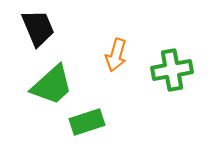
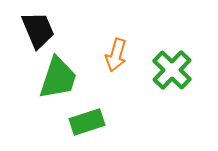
black trapezoid: moved 2 px down
green cross: rotated 36 degrees counterclockwise
green trapezoid: moved 6 px right, 7 px up; rotated 30 degrees counterclockwise
